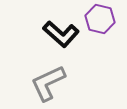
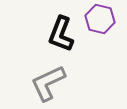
black L-shape: rotated 69 degrees clockwise
